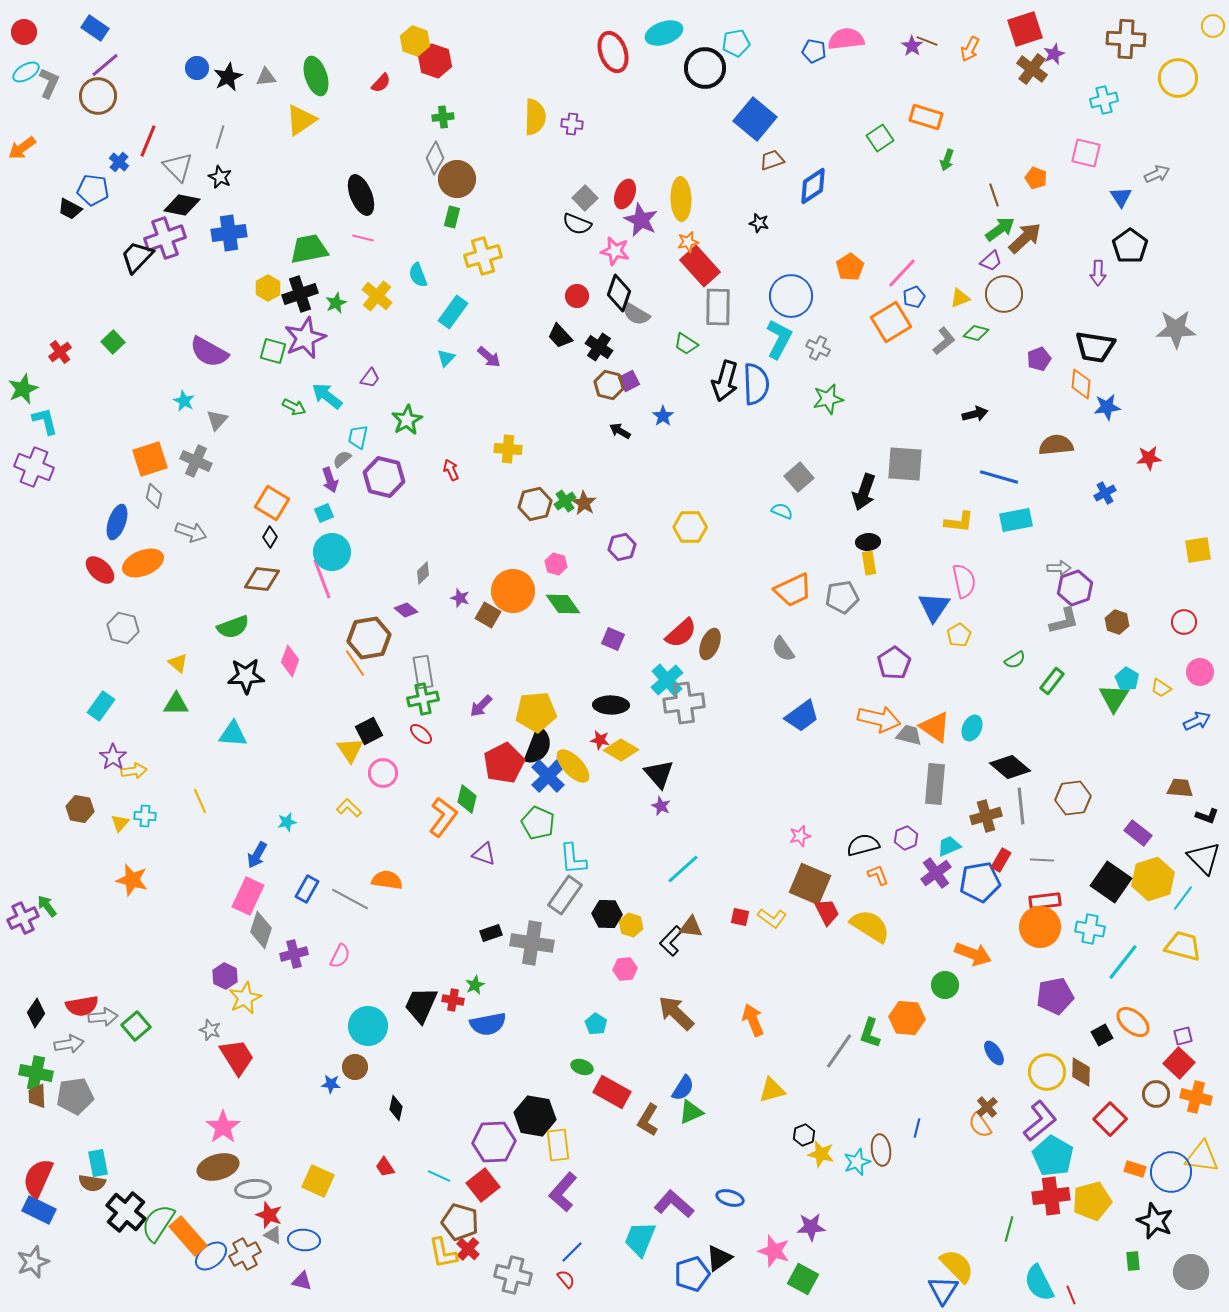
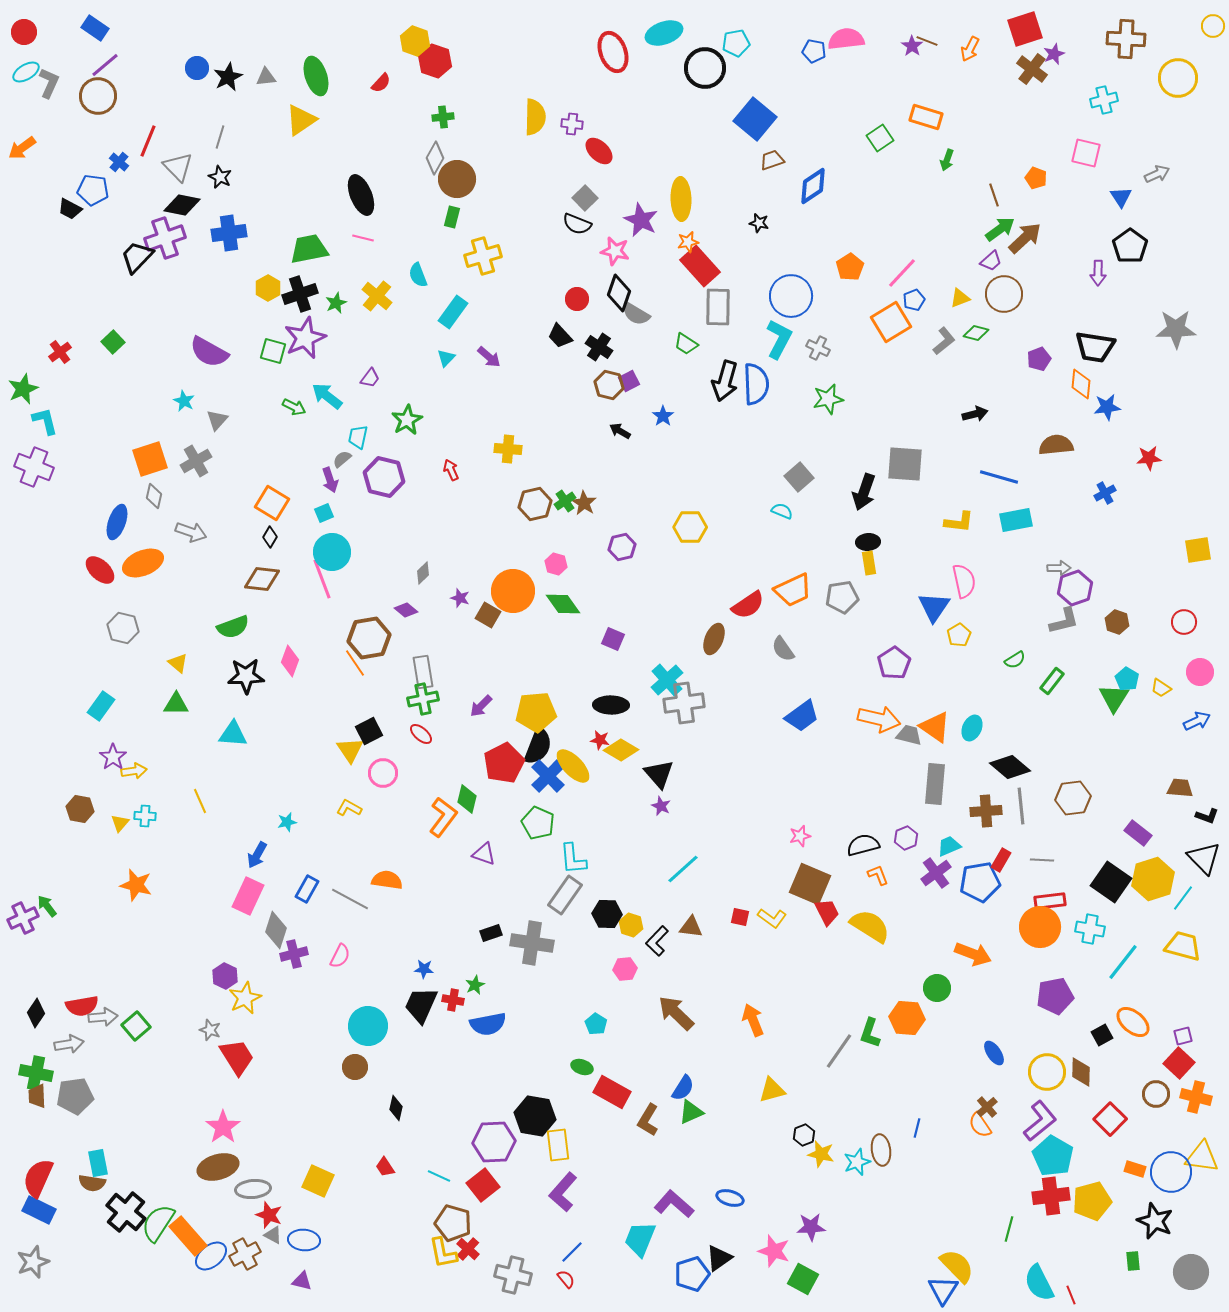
red ellipse at (625, 194): moved 26 px left, 43 px up; rotated 68 degrees counterclockwise
red circle at (577, 296): moved 3 px down
blue pentagon at (914, 297): moved 3 px down
gray cross at (196, 461): rotated 36 degrees clockwise
red semicircle at (681, 633): moved 67 px right, 28 px up; rotated 8 degrees clockwise
brown ellipse at (710, 644): moved 4 px right, 5 px up
yellow L-shape at (349, 808): rotated 15 degrees counterclockwise
brown cross at (986, 816): moved 5 px up; rotated 12 degrees clockwise
orange star at (132, 880): moved 4 px right, 5 px down
red rectangle at (1045, 901): moved 5 px right
gray diamond at (261, 930): moved 15 px right
black L-shape at (671, 941): moved 14 px left
green circle at (945, 985): moved 8 px left, 3 px down
blue star at (331, 1084): moved 93 px right, 115 px up
brown pentagon at (460, 1222): moved 7 px left, 1 px down
